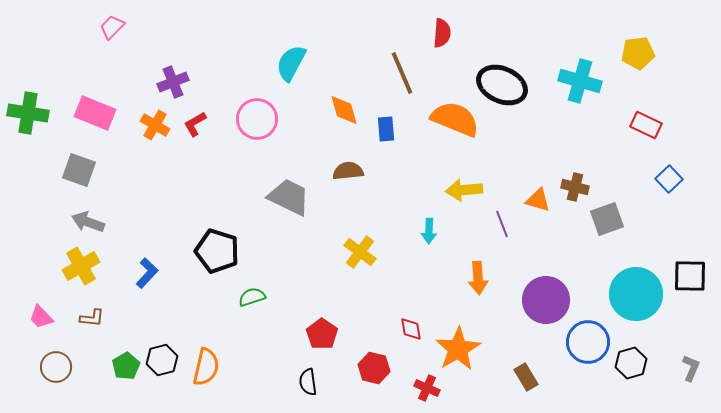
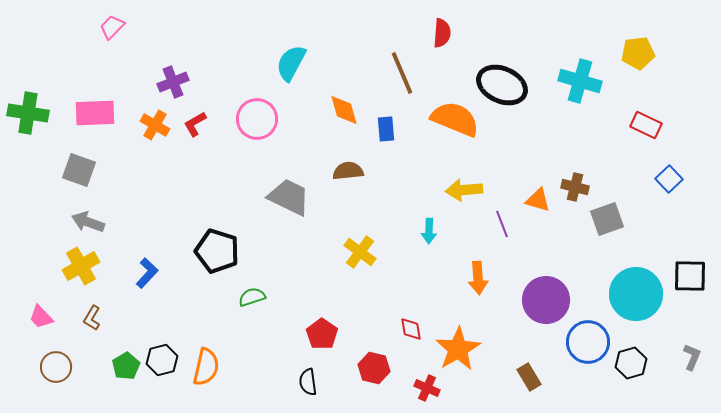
pink rectangle at (95, 113): rotated 24 degrees counterclockwise
brown L-shape at (92, 318): rotated 115 degrees clockwise
gray L-shape at (691, 368): moved 1 px right, 11 px up
brown rectangle at (526, 377): moved 3 px right
